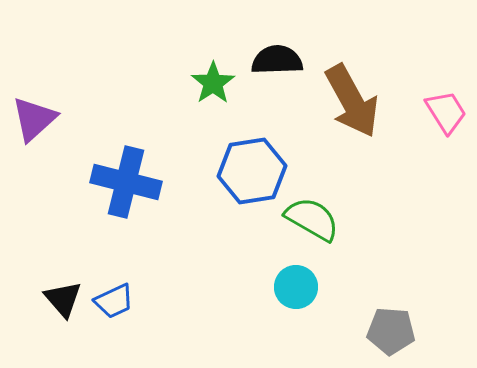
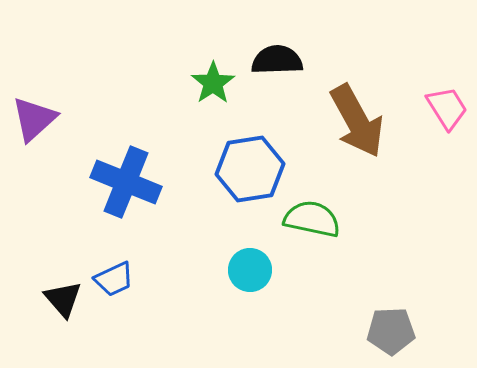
brown arrow: moved 5 px right, 20 px down
pink trapezoid: moved 1 px right, 4 px up
blue hexagon: moved 2 px left, 2 px up
blue cross: rotated 8 degrees clockwise
green semicircle: rotated 18 degrees counterclockwise
cyan circle: moved 46 px left, 17 px up
blue trapezoid: moved 22 px up
gray pentagon: rotated 6 degrees counterclockwise
